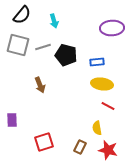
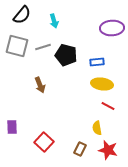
gray square: moved 1 px left, 1 px down
purple rectangle: moved 7 px down
red square: rotated 30 degrees counterclockwise
brown rectangle: moved 2 px down
